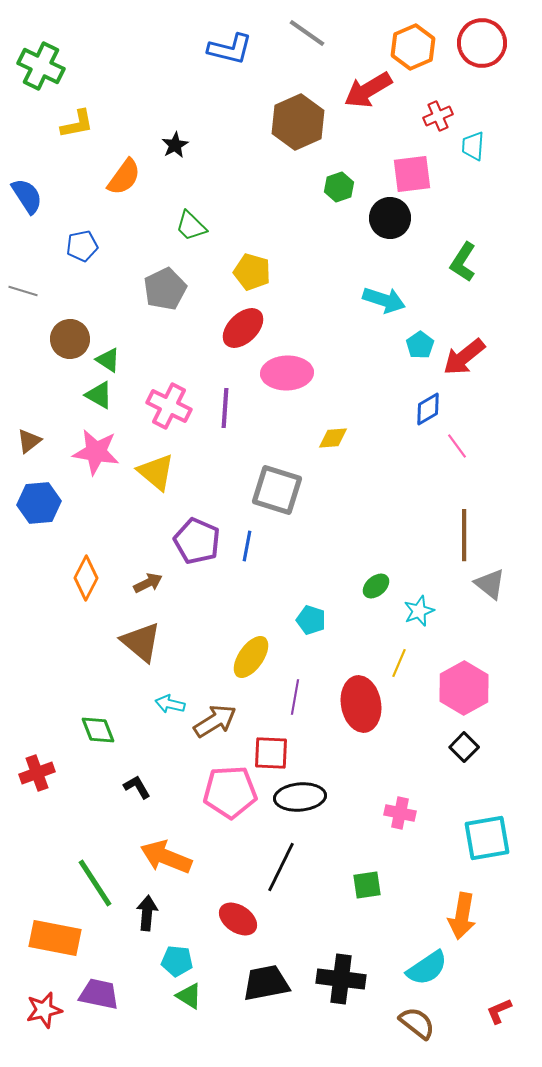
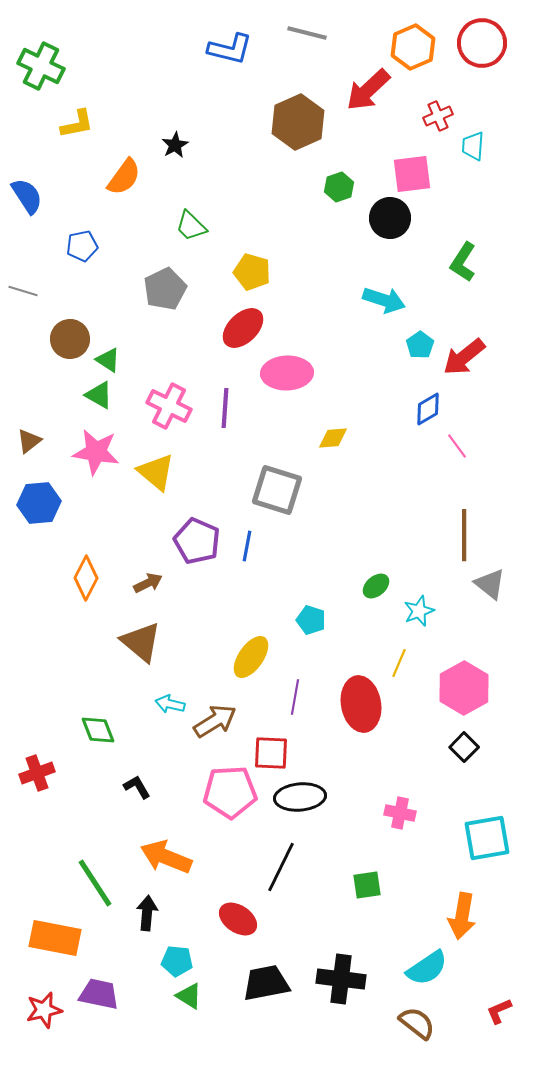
gray line at (307, 33): rotated 21 degrees counterclockwise
red arrow at (368, 90): rotated 12 degrees counterclockwise
